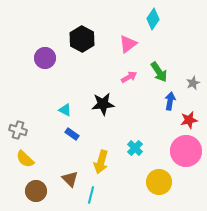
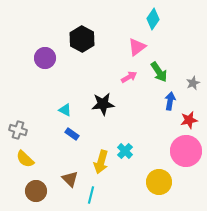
pink triangle: moved 9 px right, 3 px down
cyan cross: moved 10 px left, 3 px down
